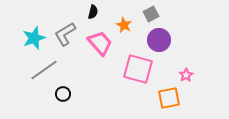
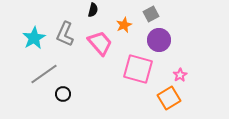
black semicircle: moved 2 px up
orange star: rotated 21 degrees clockwise
gray L-shape: rotated 35 degrees counterclockwise
cyan star: rotated 10 degrees counterclockwise
gray line: moved 4 px down
pink star: moved 6 px left
orange square: rotated 20 degrees counterclockwise
